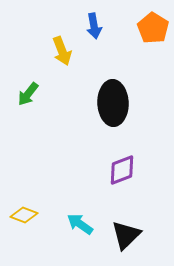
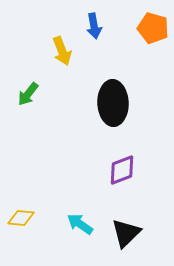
orange pentagon: rotated 16 degrees counterclockwise
yellow diamond: moved 3 px left, 3 px down; rotated 16 degrees counterclockwise
black triangle: moved 2 px up
